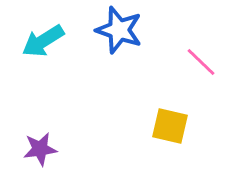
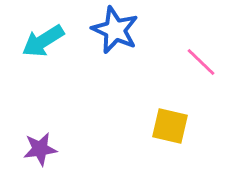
blue star: moved 4 px left; rotated 6 degrees clockwise
